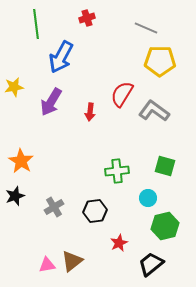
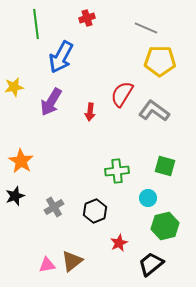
black hexagon: rotated 15 degrees counterclockwise
